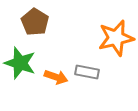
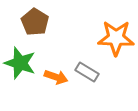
orange star: rotated 15 degrees clockwise
gray rectangle: rotated 20 degrees clockwise
